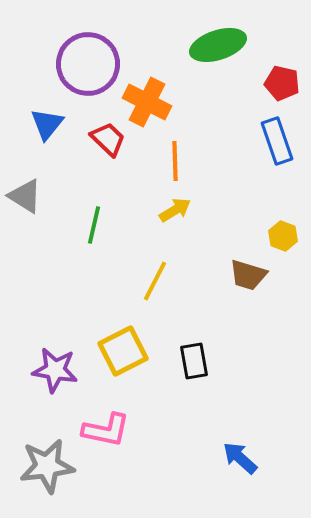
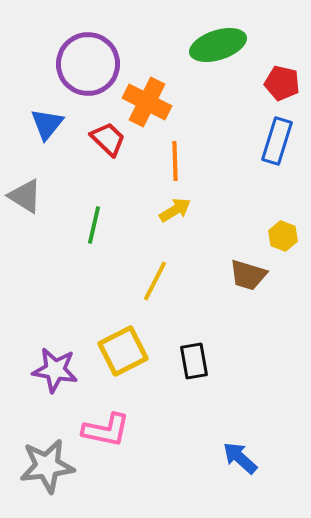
blue rectangle: rotated 36 degrees clockwise
